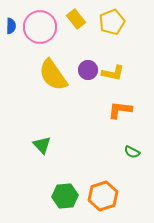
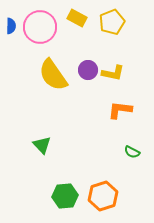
yellow rectangle: moved 1 px right, 1 px up; rotated 24 degrees counterclockwise
